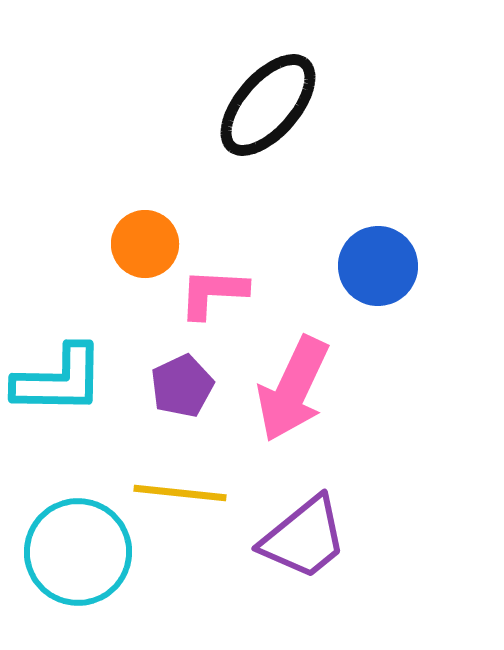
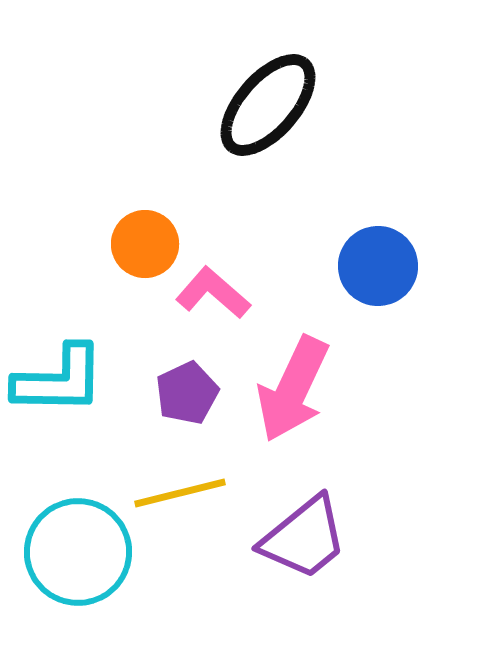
pink L-shape: rotated 38 degrees clockwise
purple pentagon: moved 5 px right, 7 px down
yellow line: rotated 20 degrees counterclockwise
